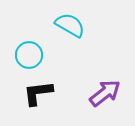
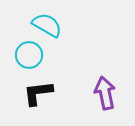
cyan semicircle: moved 23 px left
purple arrow: rotated 64 degrees counterclockwise
